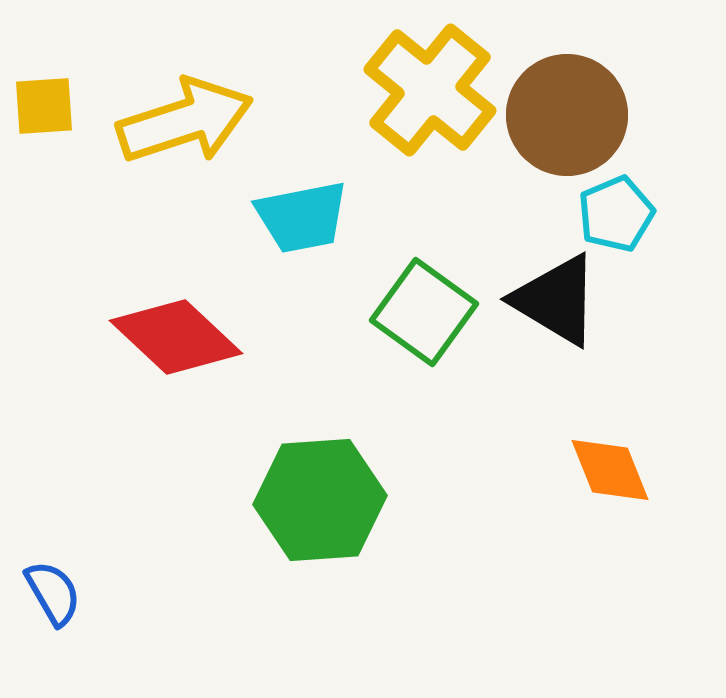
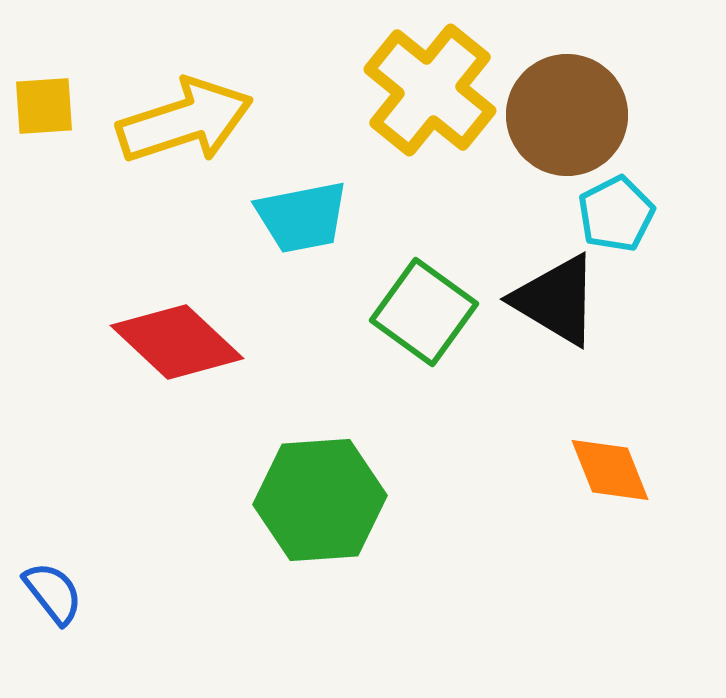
cyan pentagon: rotated 4 degrees counterclockwise
red diamond: moved 1 px right, 5 px down
blue semicircle: rotated 8 degrees counterclockwise
